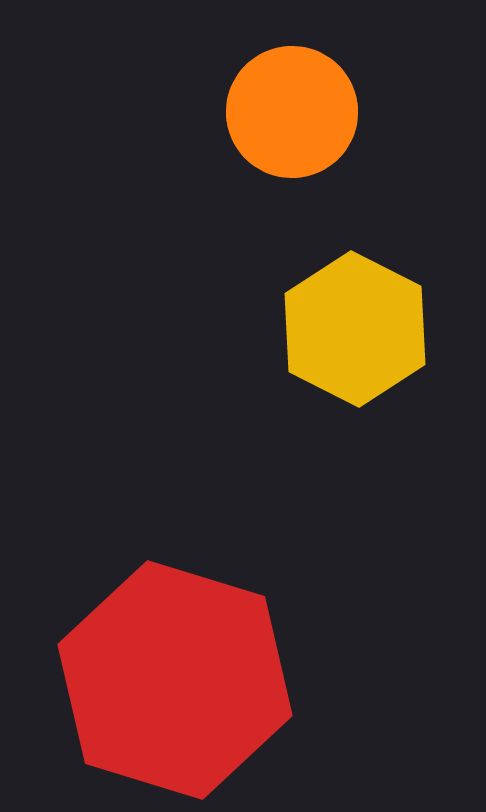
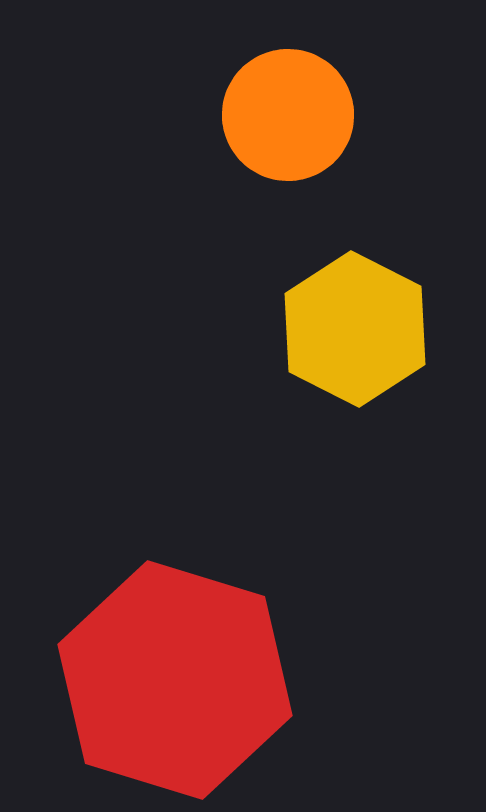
orange circle: moved 4 px left, 3 px down
